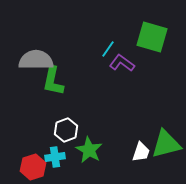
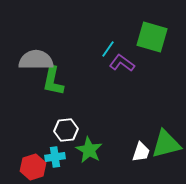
white hexagon: rotated 15 degrees clockwise
